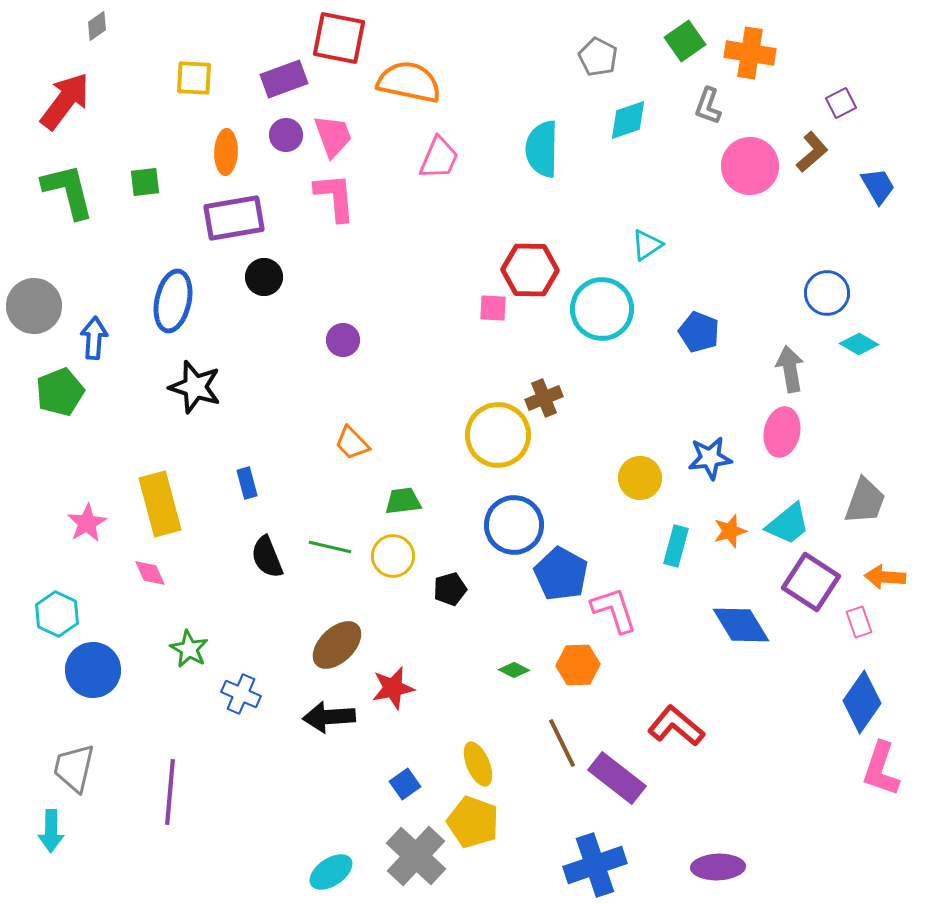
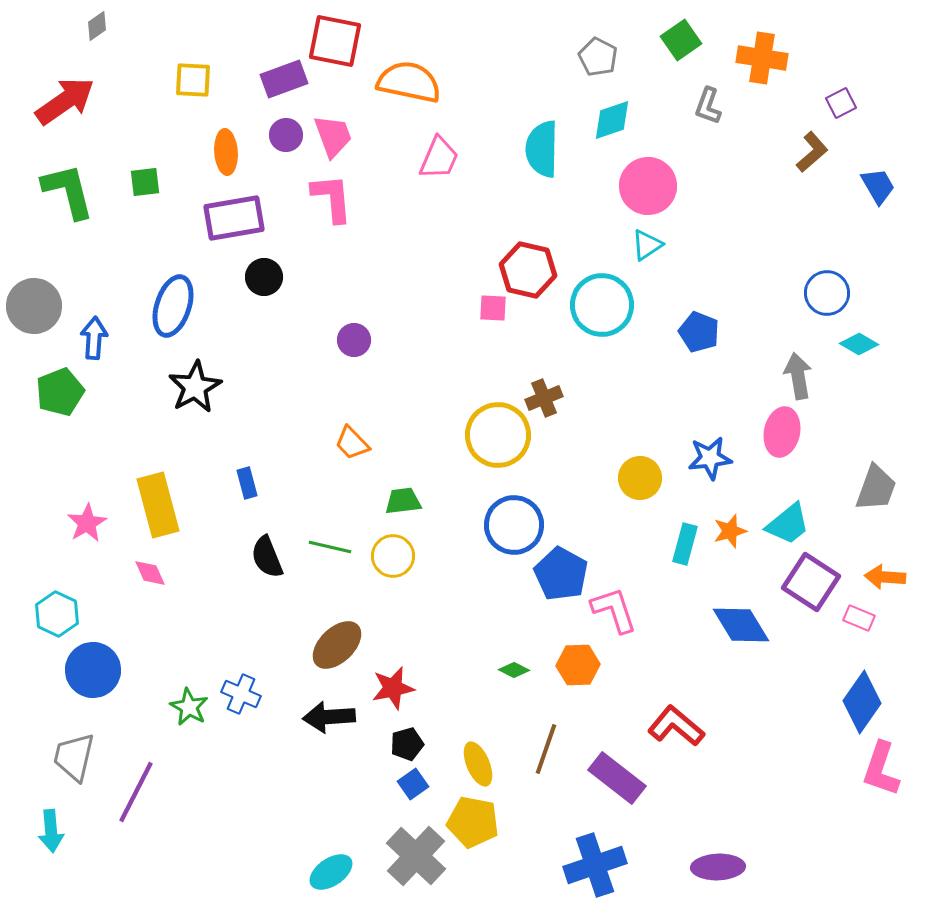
red square at (339, 38): moved 4 px left, 3 px down
green square at (685, 41): moved 4 px left, 1 px up
orange cross at (750, 53): moved 12 px right, 5 px down
yellow square at (194, 78): moved 1 px left, 2 px down
red arrow at (65, 101): rotated 18 degrees clockwise
cyan diamond at (628, 120): moved 16 px left
orange ellipse at (226, 152): rotated 6 degrees counterclockwise
pink circle at (750, 166): moved 102 px left, 20 px down
pink L-shape at (335, 197): moved 3 px left, 1 px down
red hexagon at (530, 270): moved 2 px left; rotated 12 degrees clockwise
blue ellipse at (173, 301): moved 5 px down; rotated 6 degrees clockwise
cyan circle at (602, 309): moved 4 px up
purple circle at (343, 340): moved 11 px right
gray arrow at (790, 369): moved 8 px right, 7 px down
black star at (195, 387): rotated 26 degrees clockwise
gray trapezoid at (865, 501): moved 11 px right, 13 px up
yellow rectangle at (160, 504): moved 2 px left, 1 px down
cyan rectangle at (676, 546): moved 9 px right, 2 px up
black pentagon at (450, 589): moved 43 px left, 155 px down
pink rectangle at (859, 622): moved 4 px up; rotated 48 degrees counterclockwise
green star at (189, 649): moved 58 px down
brown line at (562, 743): moved 16 px left, 6 px down; rotated 45 degrees clockwise
gray trapezoid at (74, 768): moved 11 px up
blue square at (405, 784): moved 8 px right
purple line at (170, 792): moved 34 px left; rotated 22 degrees clockwise
yellow pentagon at (473, 822): rotated 9 degrees counterclockwise
cyan arrow at (51, 831): rotated 6 degrees counterclockwise
